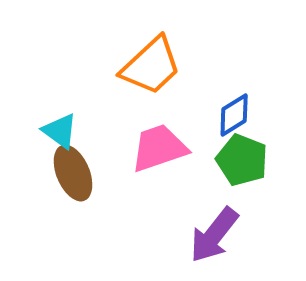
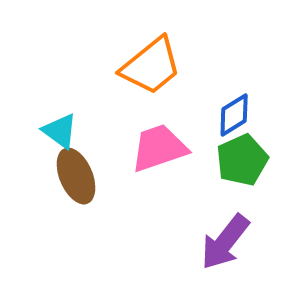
orange trapezoid: rotated 4 degrees clockwise
green pentagon: rotated 27 degrees clockwise
brown ellipse: moved 3 px right, 3 px down
purple arrow: moved 11 px right, 7 px down
